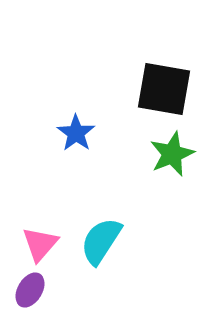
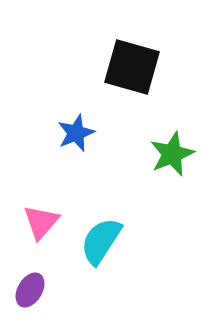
black square: moved 32 px left, 22 px up; rotated 6 degrees clockwise
blue star: rotated 15 degrees clockwise
pink triangle: moved 1 px right, 22 px up
